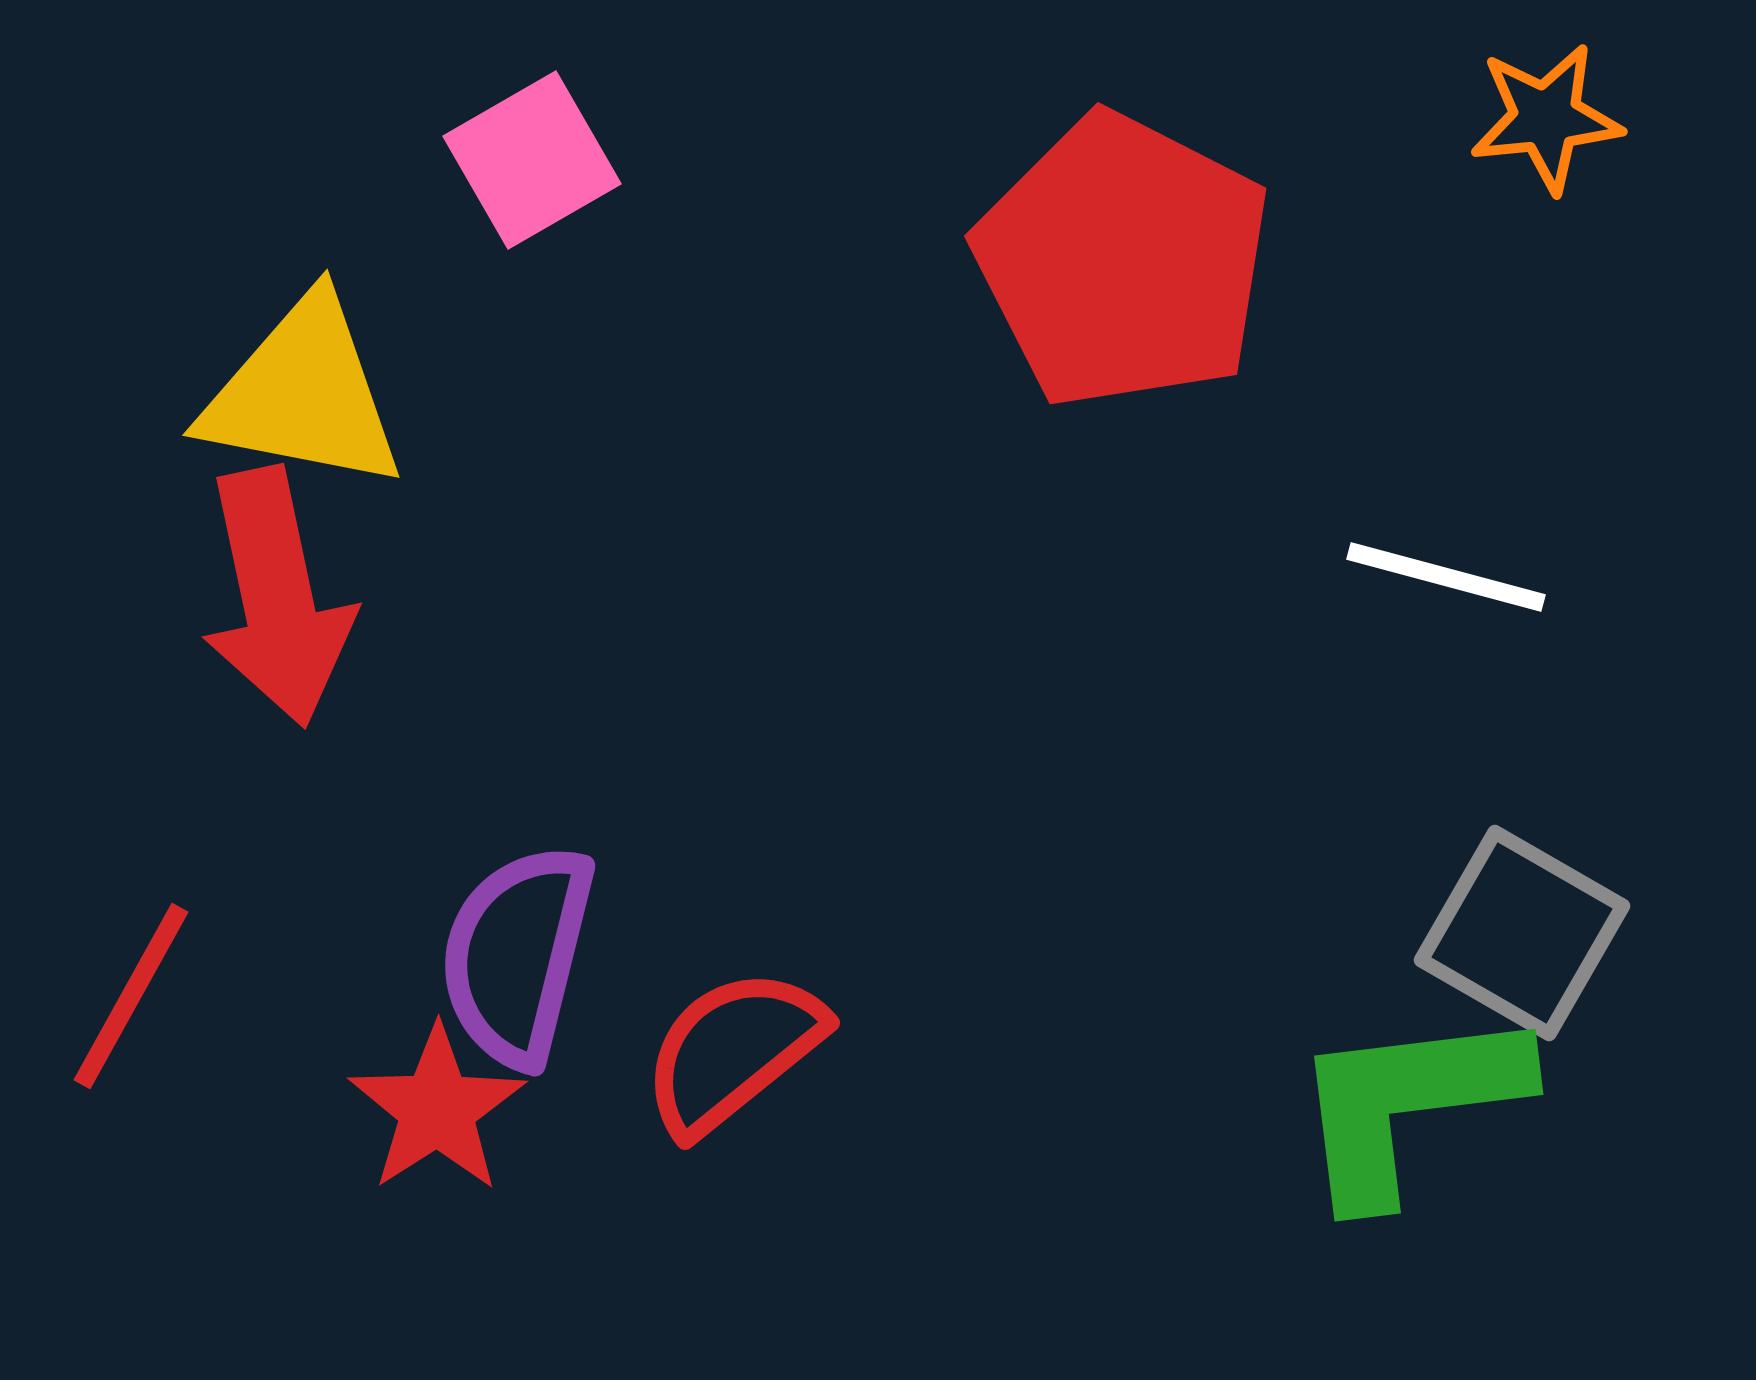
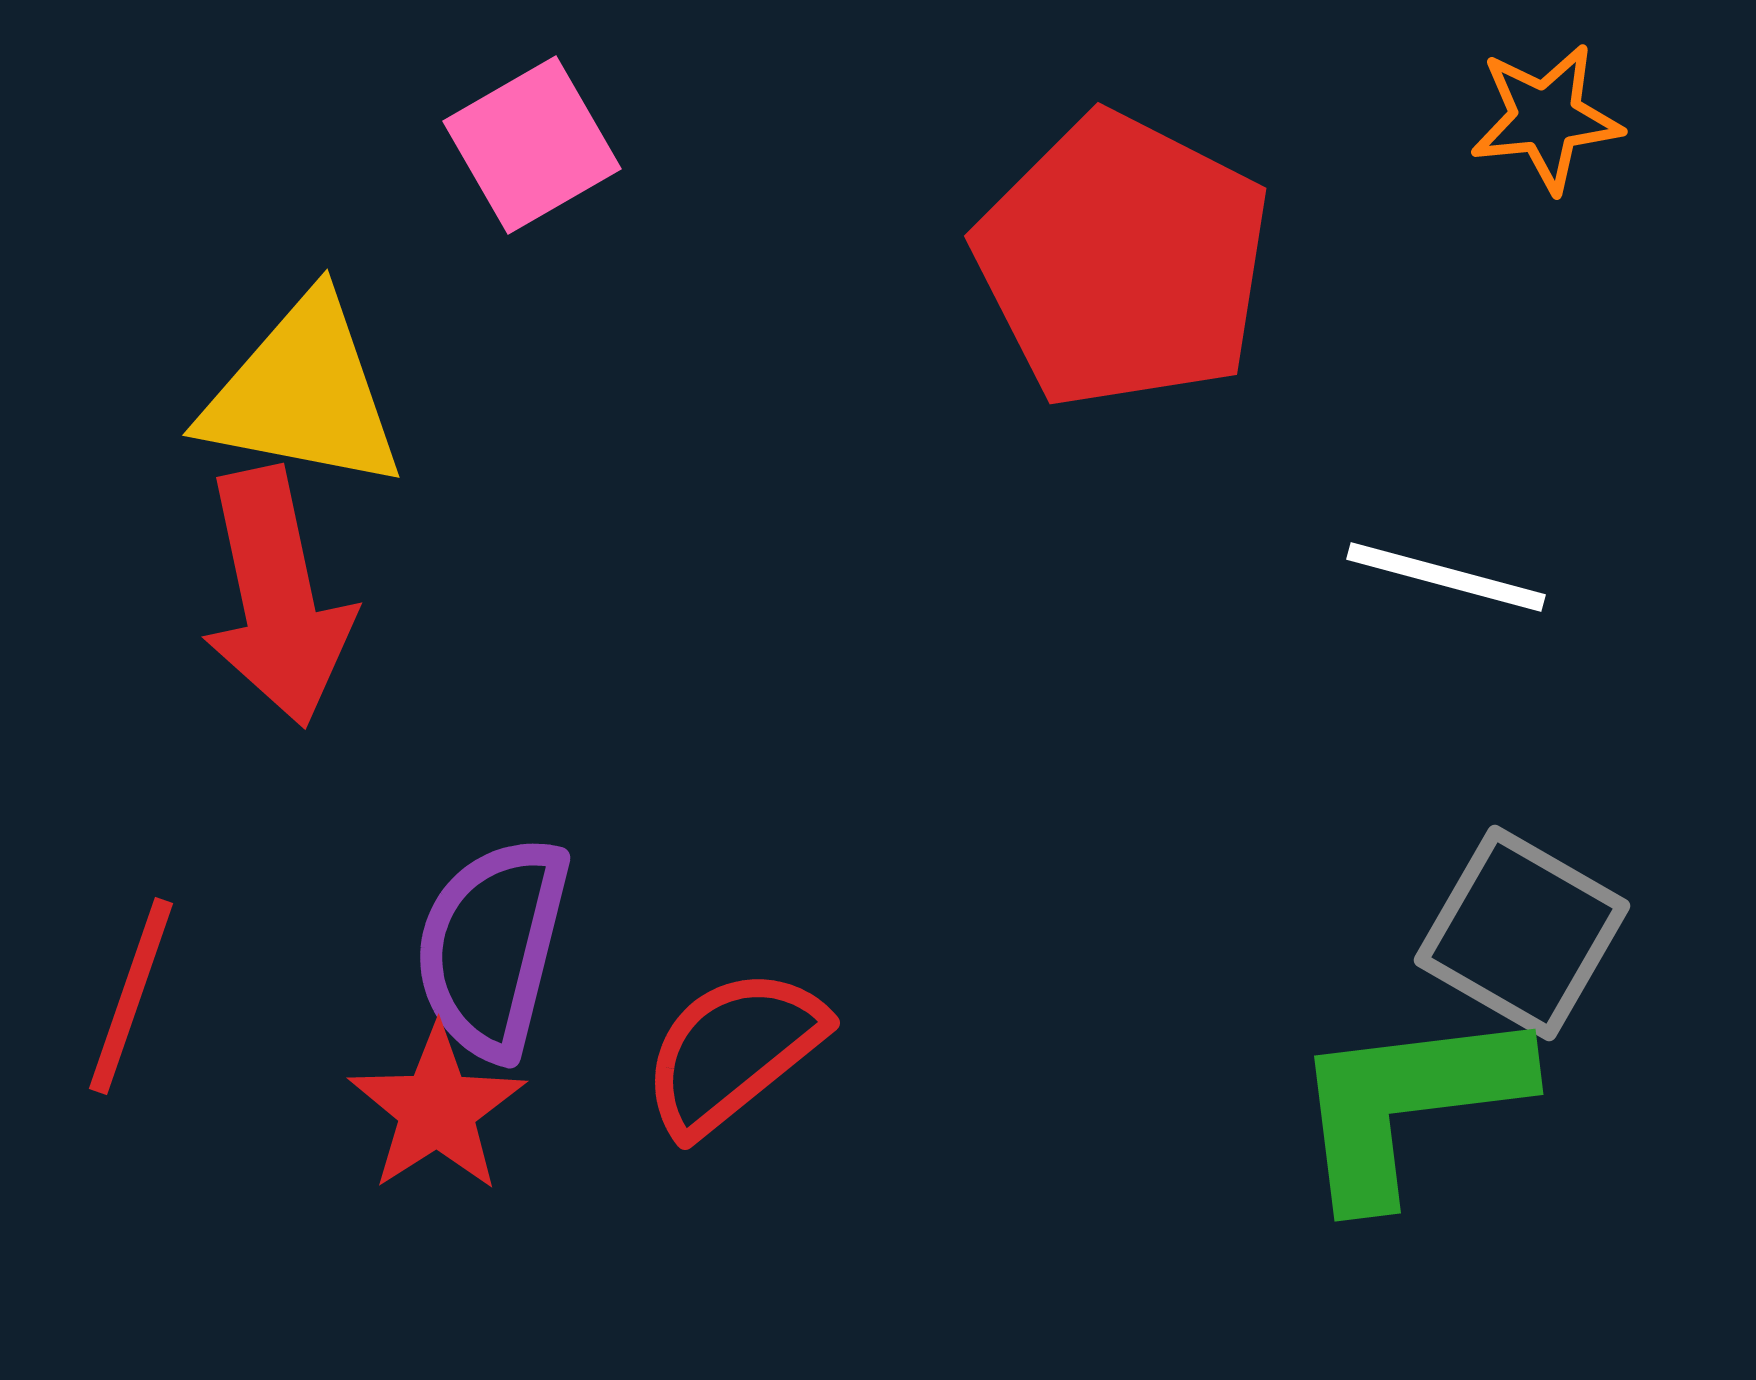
pink square: moved 15 px up
purple semicircle: moved 25 px left, 8 px up
red line: rotated 10 degrees counterclockwise
